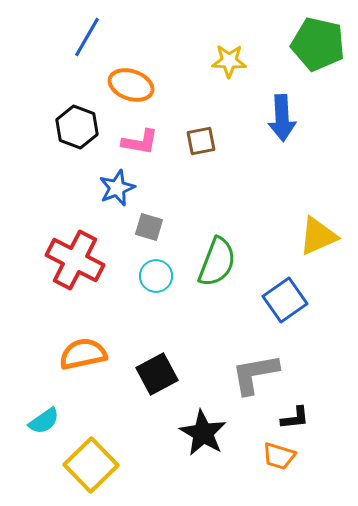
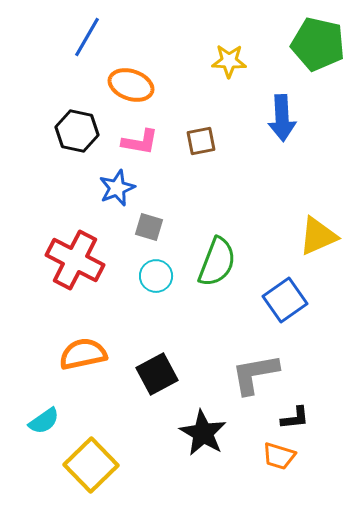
black hexagon: moved 4 px down; rotated 9 degrees counterclockwise
